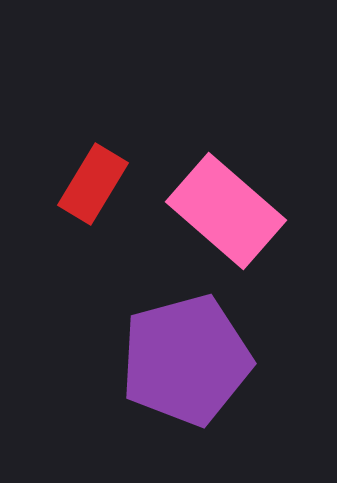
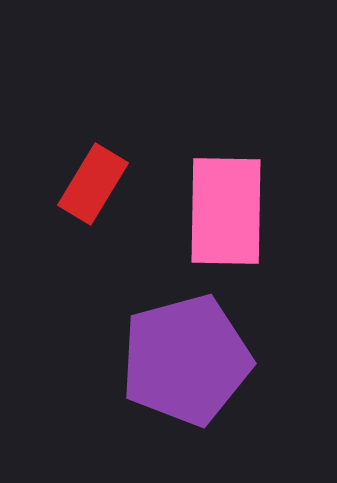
pink rectangle: rotated 50 degrees clockwise
